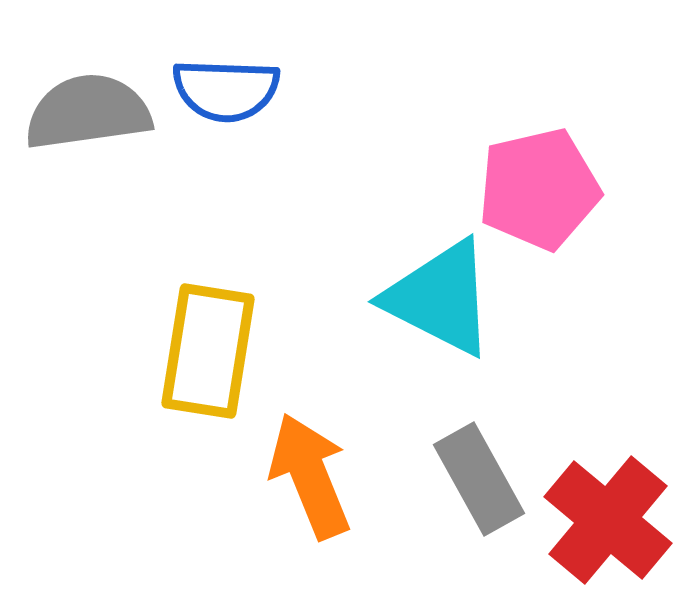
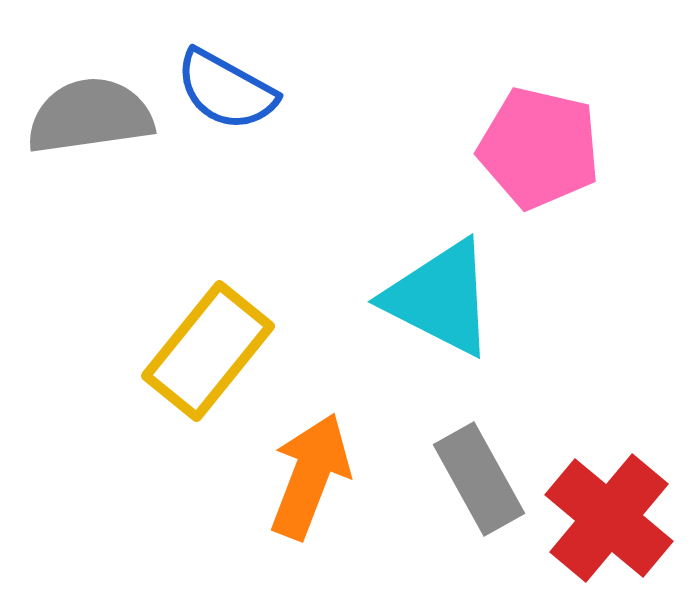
blue semicircle: rotated 27 degrees clockwise
gray semicircle: moved 2 px right, 4 px down
pink pentagon: moved 41 px up; rotated 26 degrees clockwise
yellow rectangle: rotated 30 degrees clockwise
orange arrow: rotated 43 degrees clockwise
red cross: moved 1 px right, 2 px up
